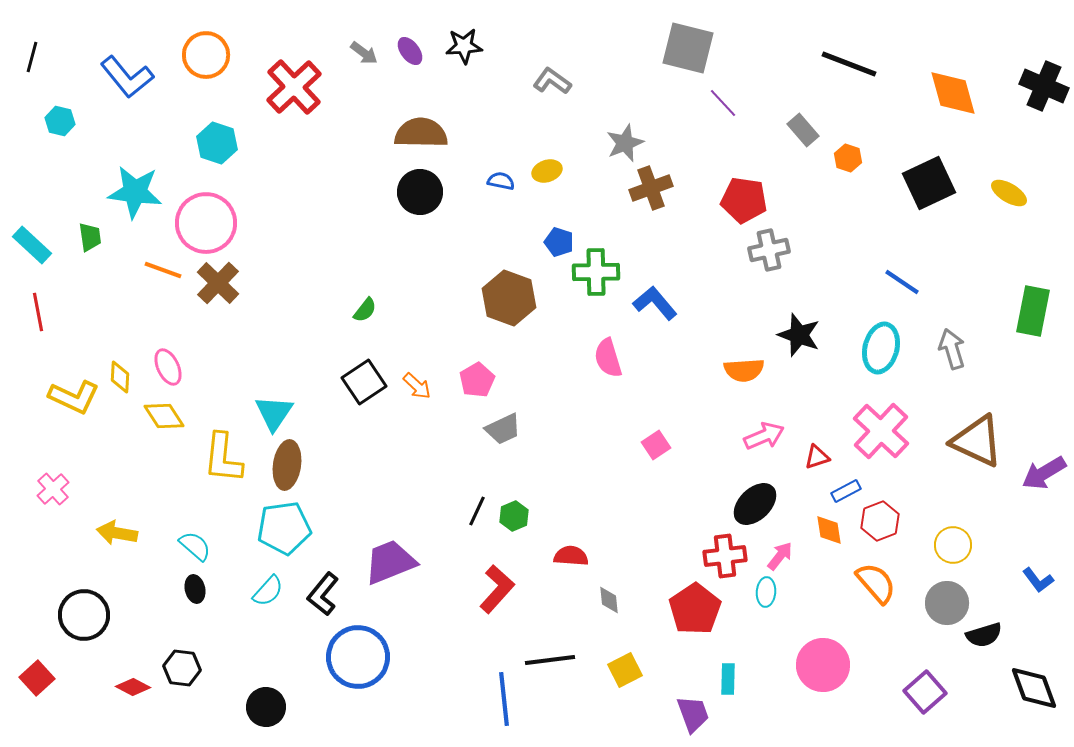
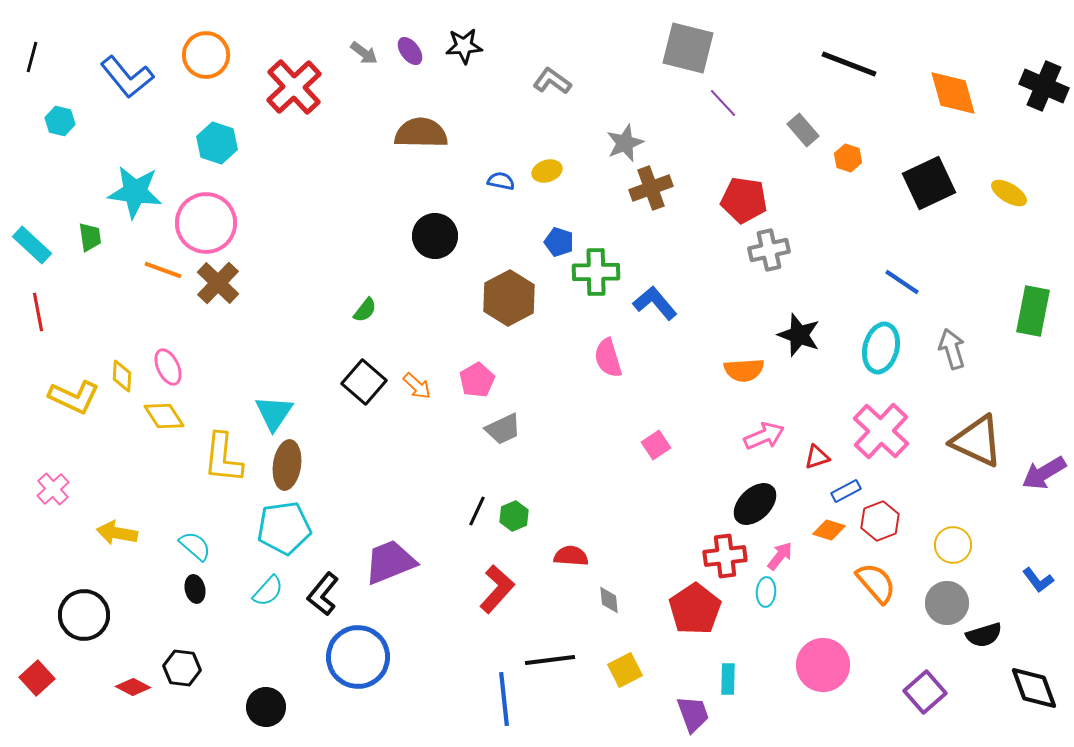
black circle at (420, 192): moved 15 px right, 44 px down
brown hexagon at (509, 298): rotated 12 degrees clockwise
yellow diamond at (120, 377): moved 2 px right, 1 px up
black square at (364, 382): rotated 15 degrees counterclockwise
orange diamond at (829, 530): rotated 64 degrees counterclockwise
